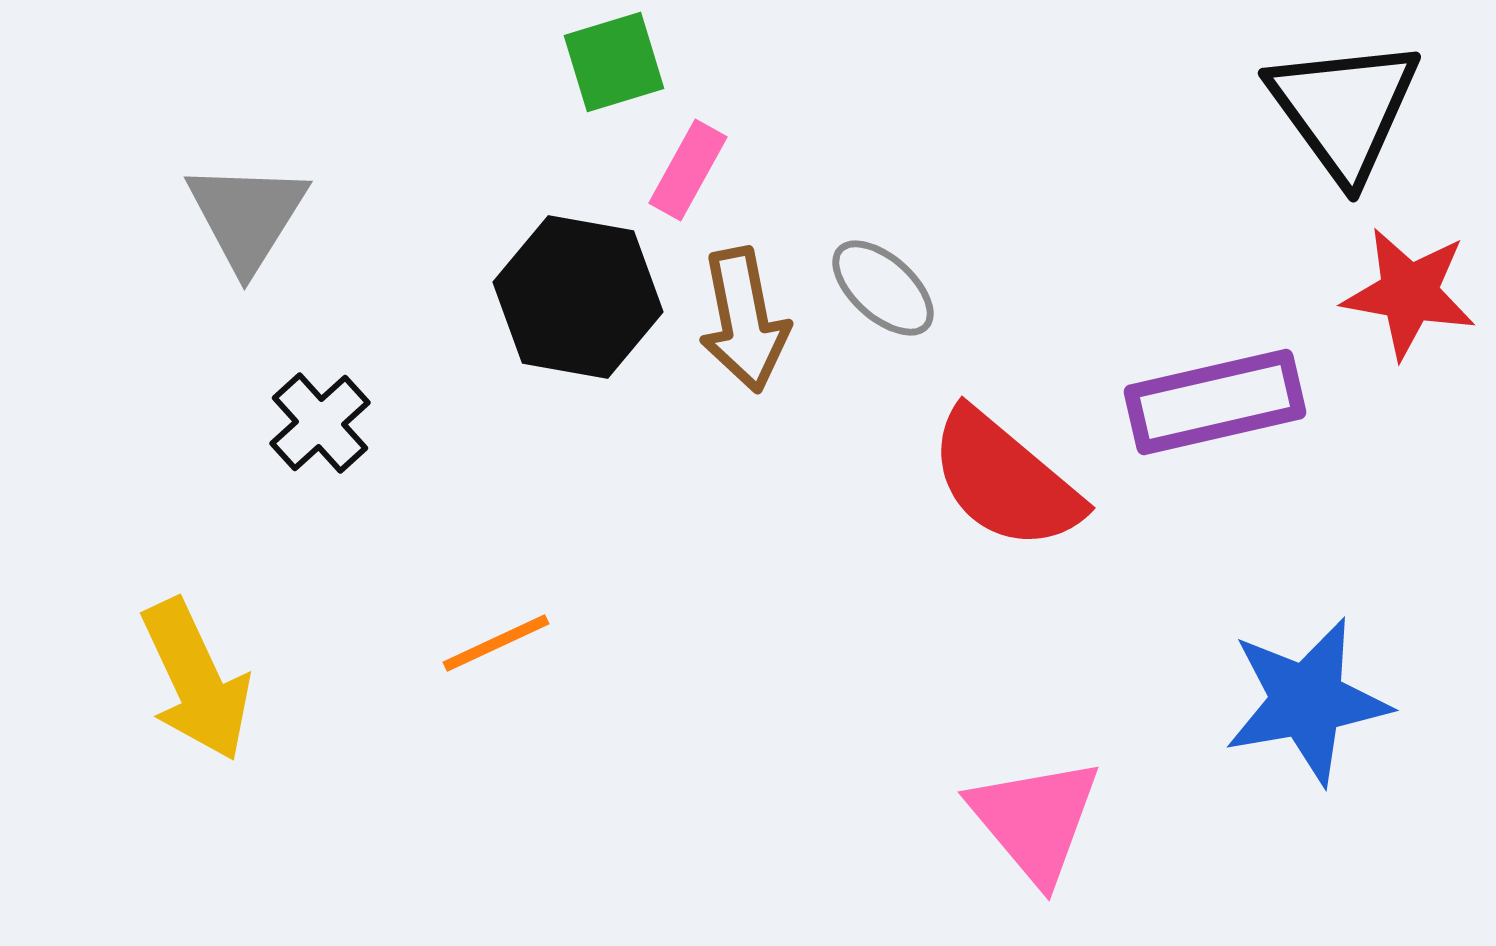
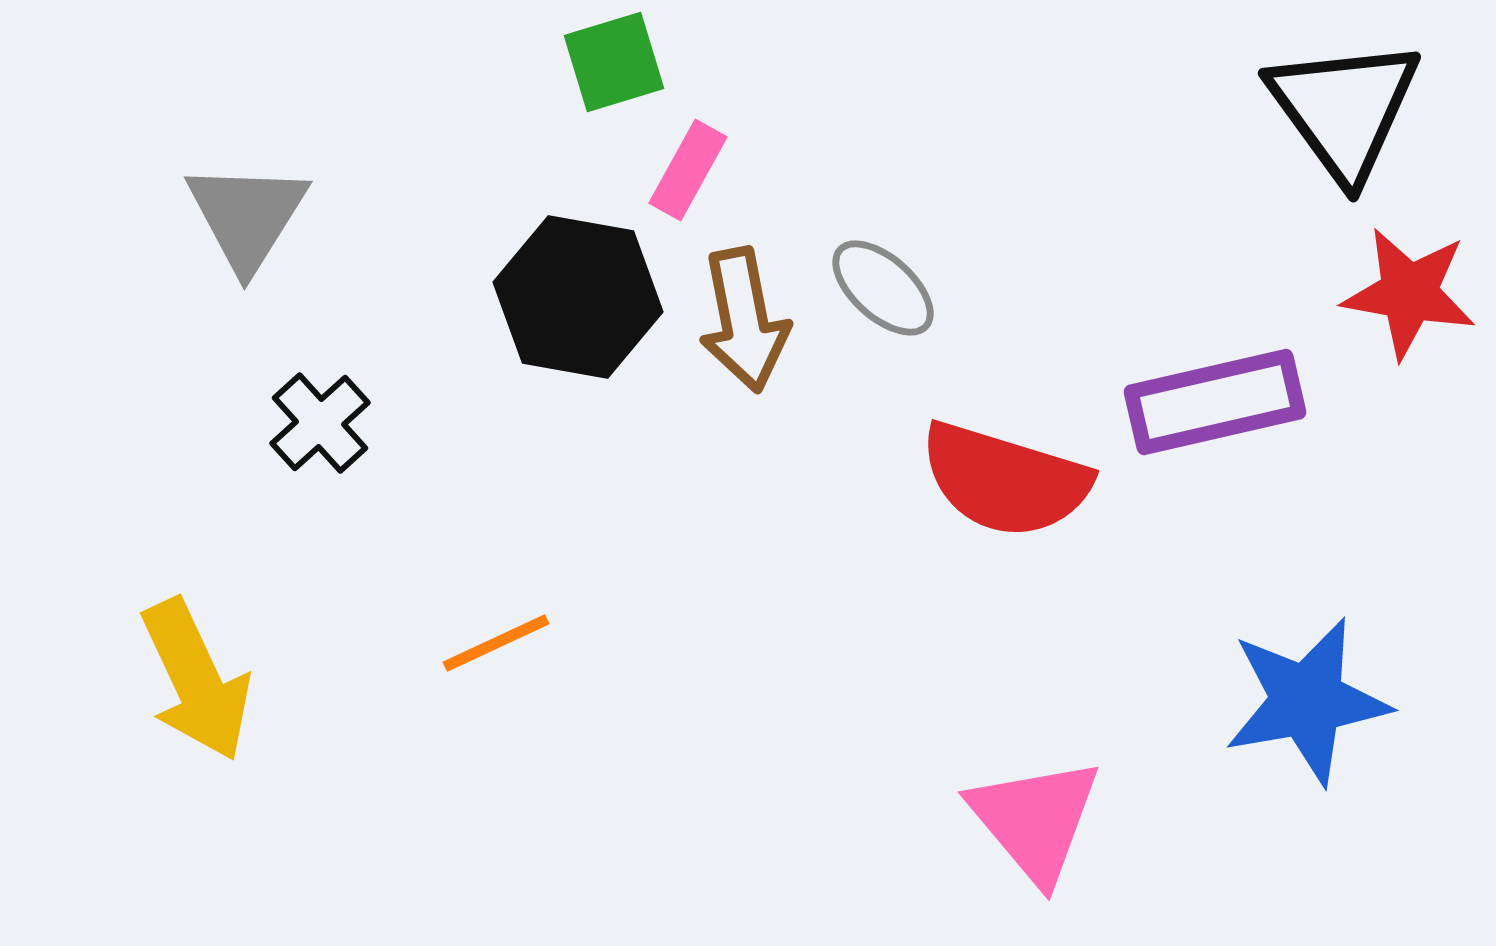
red semicircle: rotated 23 degrees counterclockwise
